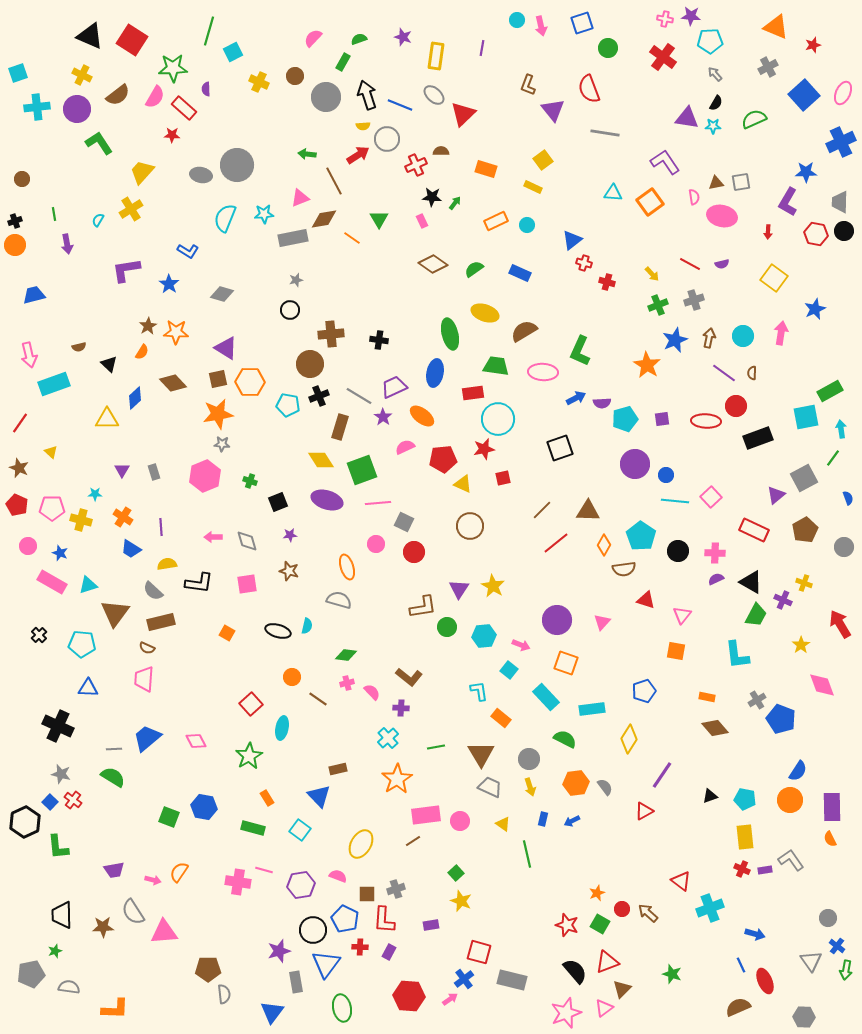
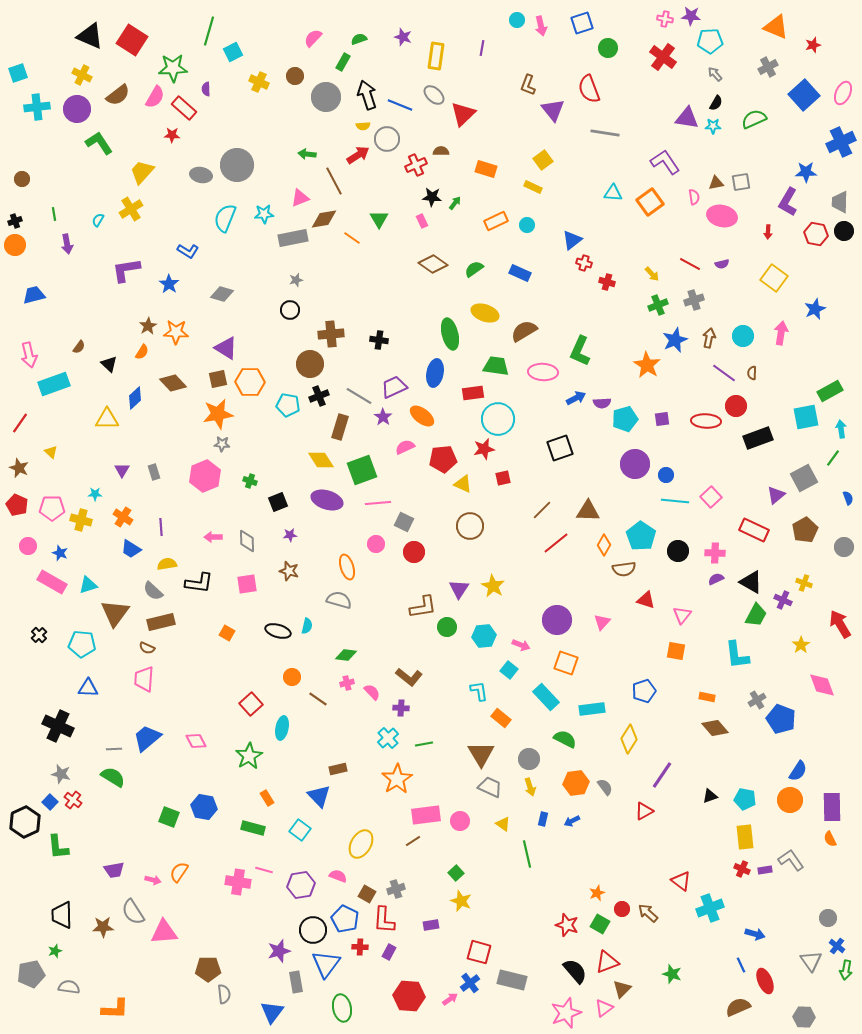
brown semicircle at (79, 347): rotated 40 degrees counterclockwise
gray diamond at (247, 541): rotated 15 degrees clockwise
green line at (436, 747): moved 12 px left, 3 px up
brown square at (367, 894): rotated 30 degrees clockwise
blue cross at (464, 979): moved 6 px right, 4 px down
